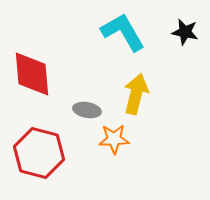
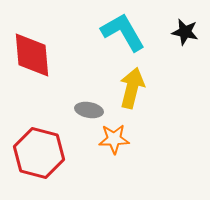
red diamond: moved 19 px up
yellow arrow: moved 4 px left, 6 px up
gray ellipse: moved 2 px right
